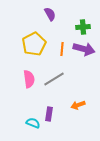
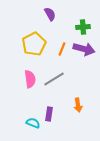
orange line: rotated 16 degrees clockwise
pink semicircle: moved 1 px right
orange arrow: rotated 80 degrees counterclockwise
